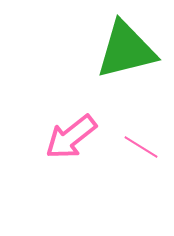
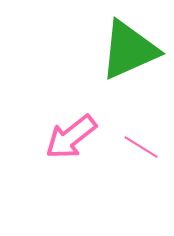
green triangle: moved 3 px right; rotated 10 degrees counterclockwise
